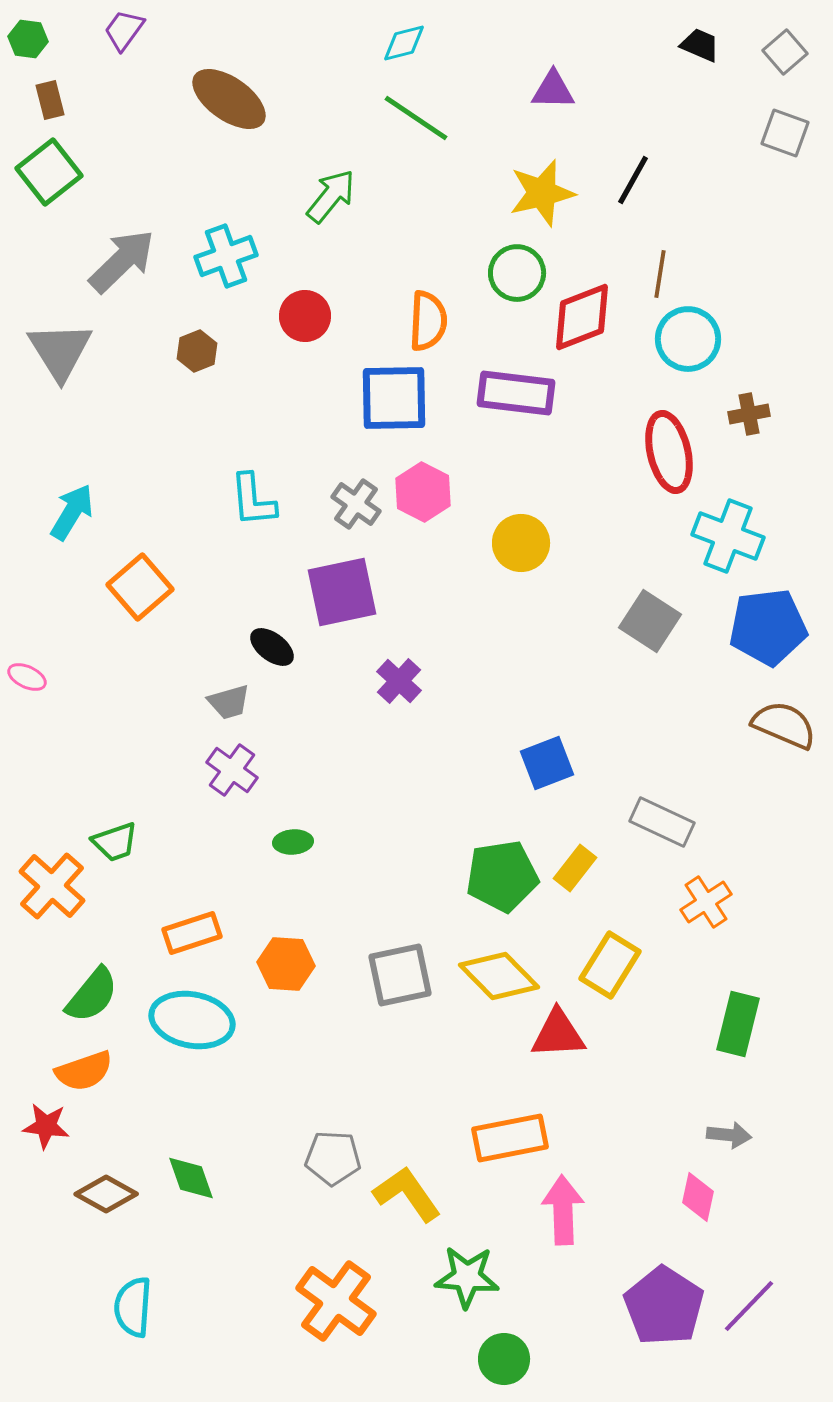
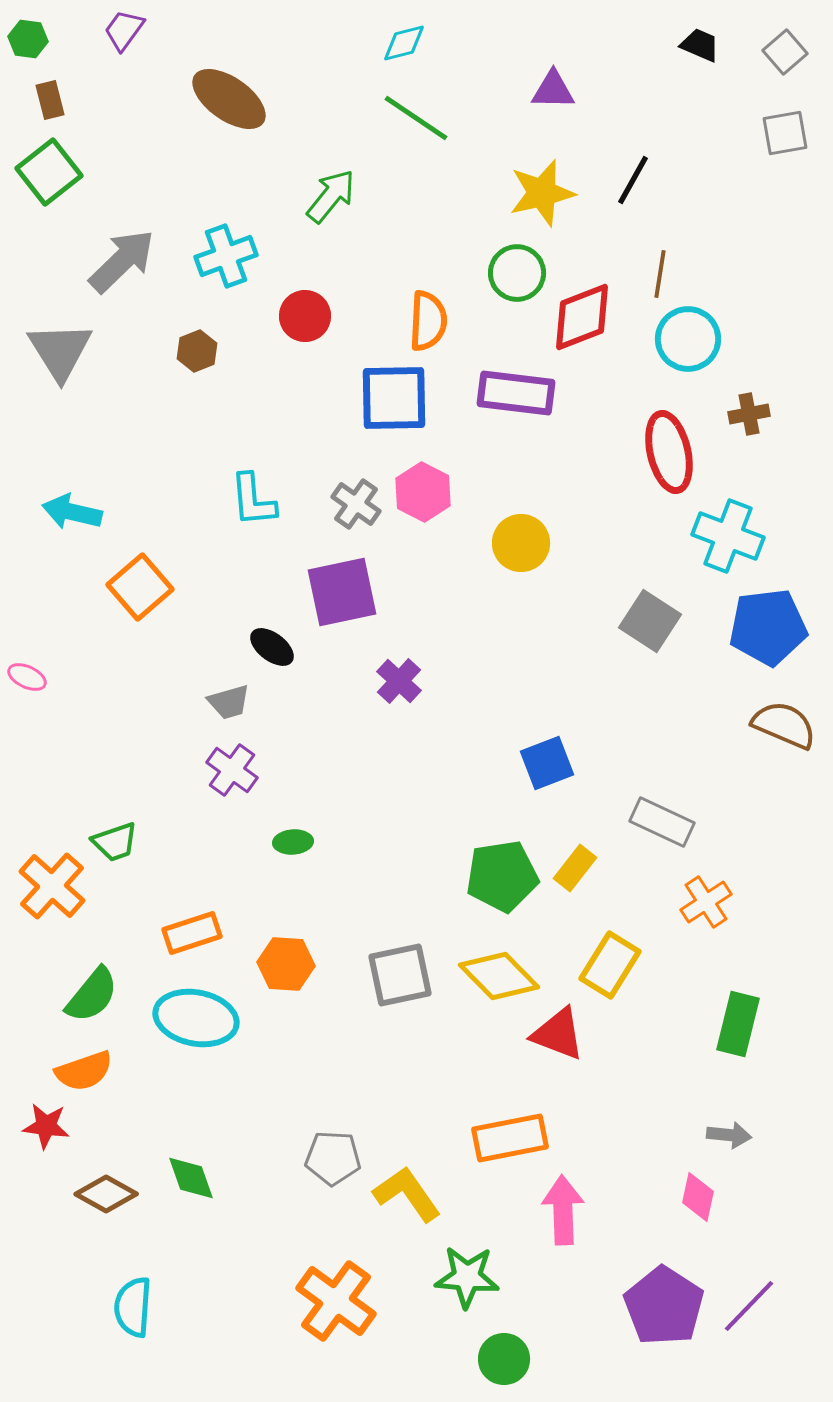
gray square at (785, 133): rotated 30 degrees counterclockwise
cyan arrow at (72, 512): rotated 108 degrees counterclockwise
cyan ellipse at (192, 1020): moved 4 px right, 2 px up
red triangle at (558, 1034): rotated 24 degrees clockwise
